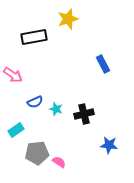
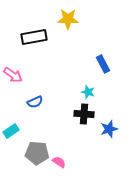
yellow star: rotated 20 degrees clockwise
cyan star: moved 32 px right, 17 px up
black cross: rotated 18 degrees clockwise
cyan rectangle: moved 5 px left, 1 px down
blue star: moved 16 px up; rotated 24 degrees counterclockwise
gray pentagon: rotated 10 degrees clockwise
